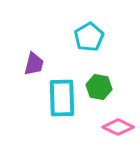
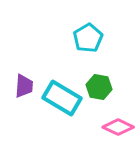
cyan pentagon: moved 1 px left, 1 px down
purple trapezoid: moved 10 px left, 22 px down; rotated 10 degrees counterclockwise
cyan rectangle: rotated 57 degrees counterclockwise
